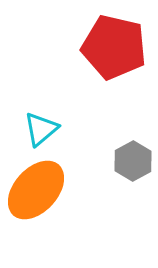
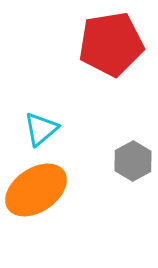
red pentagon: moved 3 px left, 3 px up; rotated 22 degrees counterclockwise
orange ellipse: rotated 14 degrees clockwise
